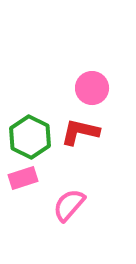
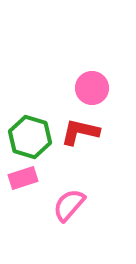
green hexagon: rotated 9 degrees counterclockwise
